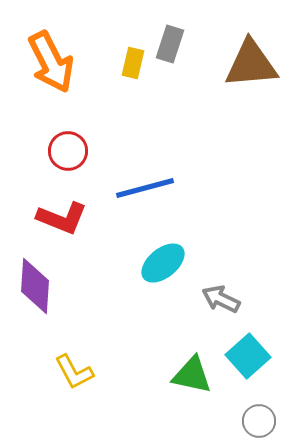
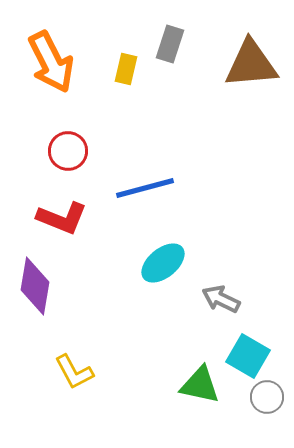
yellow rectangle: moved 7 px left, 6 px down
purple diamond: rotated 6 degrees clockwise
cyan square: rotated 18 degrees counterclockwise
green triangle: moved 8 px right, 10 px down
gray circle: moved 8 px right, 24 px up
